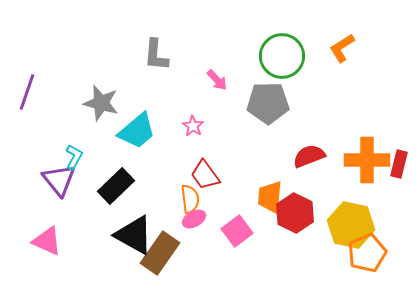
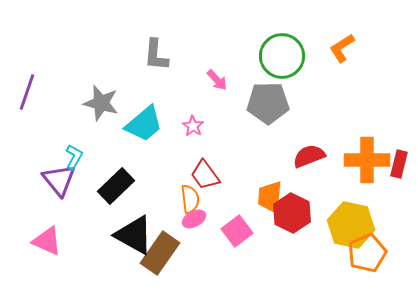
cyan trapezoid: moved 7 px right, 7 px up
red hexagon: moved 3 px left
